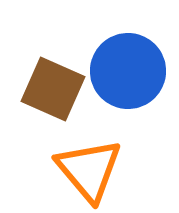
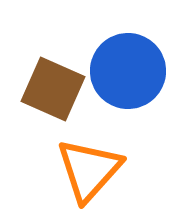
orange triangle: rotated 22 degrees clockwise
